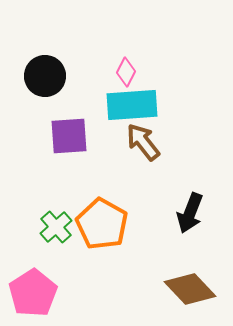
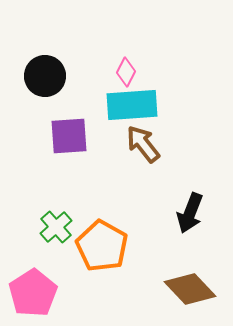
brown arrow: moved 2 px down
orange pentagon: moved 22 px down
